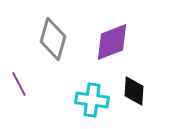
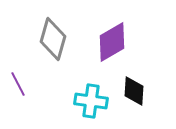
purple diamond: rotated 9 degrees counterclockwise
purple line: moved 1 px left
cyan cross: moved 1 px left, 1 px down
